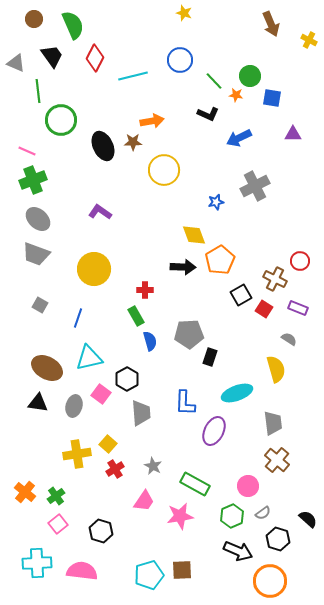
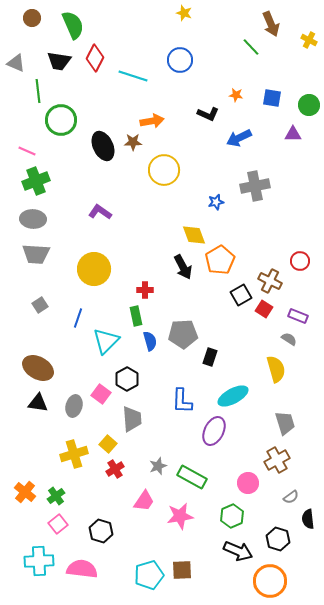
brown circle at (34, 19): moved 2 px left, 1 px up
black trapezoid at (52, 56): moved 7 px right, 5 px down; rotated 135 degrees clockwise
cyan line at (133, 76): rotated 32 degrees clockwise
green circle at (250, 76): moved 59 px right, 29 px down
green line at (214, 81): moved 37 px right, 34 px up
green cross at (33, 180): moved 3 px right, 1 px down
gray cross at (255, 186): rotated 16 degrees clockwise
gray ellipse at (38, 219): moved 5 px left; rotated 40 degrees counterclockwise
gray trapezoid at (36, 254): rotated 16 degrees counterclockwise
black arrow at (183, 267): rotated 60 degrees clockwise
brown cross at (275, 279): moved 5 px left, 2 px down
gray square at (40, 305): rotated 28 degrees clockwise
purple rectangle at (298, 308): moved 8 px down
green rectangle at (136, 316): rotated 18 degrees clockwise
gray pentagon at (189, 334): moved 6 px left
cyan triangle at (89, 358): moved 17 px right, 17 px up; rotated 32 degrees counterclockwise
brown ellipse at (47, 368): moved 9 px left
cyan ellipse at (237, 393): moved 4 px left, 3 px down; rotated 8 degrees counterclockwise
blue L-shape at (185, 403): moved 3 px left, 2 px up
gray trapezoid at (141, 413): moved 9 px left, 6 px down
gray trapezoid at (273, 423): moved 12 px right; rotated 10 degrees counterclockwise
yellow cross at (77, 454): moved 3 px left; rotated 8 degrees counterclockwise
brown cross at (277, 460): rotated 20 degrees clockwise
gray star at (153, 466): moved 5 px right; rotated 24 degrees clockwise
green rectangle at (195, 484): moved 3 px left, 7 px up
pink circle at (248, 486): moved 3 px up
gray semicircle at (263, 513): moved 28 px right, 16 px up
black semicircle at (308, 519): rotated 138 degrees counterclockwise
cyan cross at (37, 563): moved 2 px right, 2 px up
pink semicircle at (82, 571): moved 2 px up
